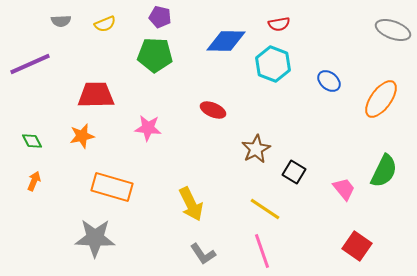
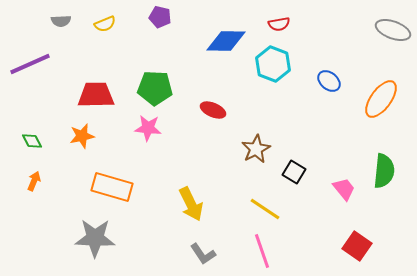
green pentagon: moved 33 px down
green semicircle: rotated 20 degrees counterclockwise
